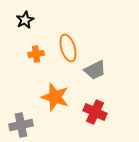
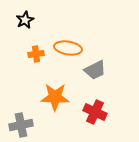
orange ellipse: rotated 64 degrees counterclockwise
orange star: rotated 16 degrees counterclockwise
